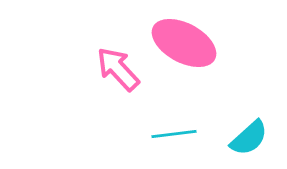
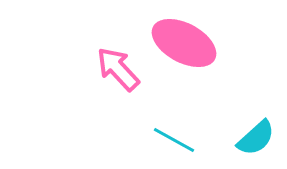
cyan line: moved 6 px down; rotated 36 degrees clockwise
cyan semicircle: moved 7 px right
